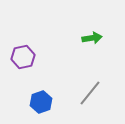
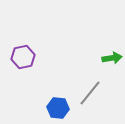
green arrow: moved 20 px right, 20 px down
blue hexagon: moved 17 px right, 6 px down; rotated 25 degrees clockwise
